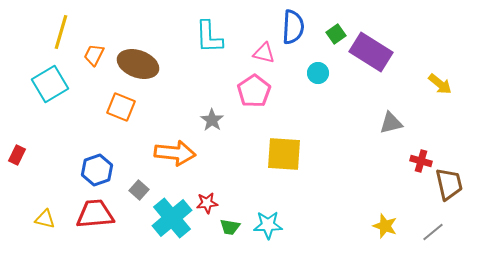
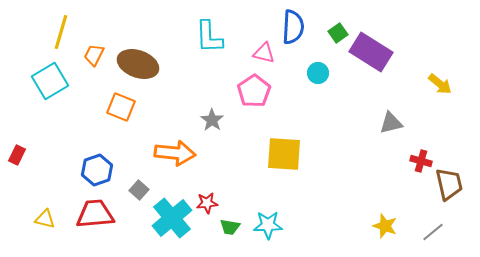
green square: moved 2 px right, 1 px up
cyan square: moved 3 px up
